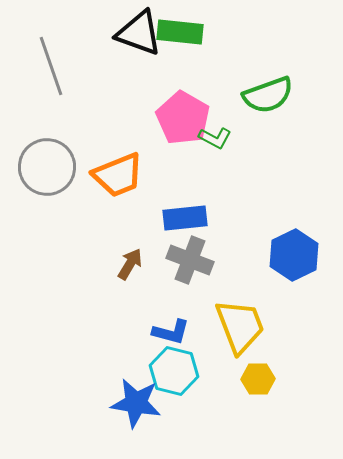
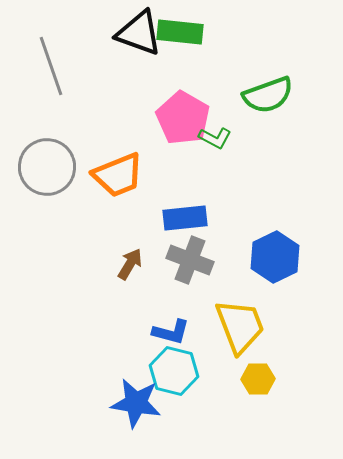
blue hexagon: moved 19 px left, 2 px down
